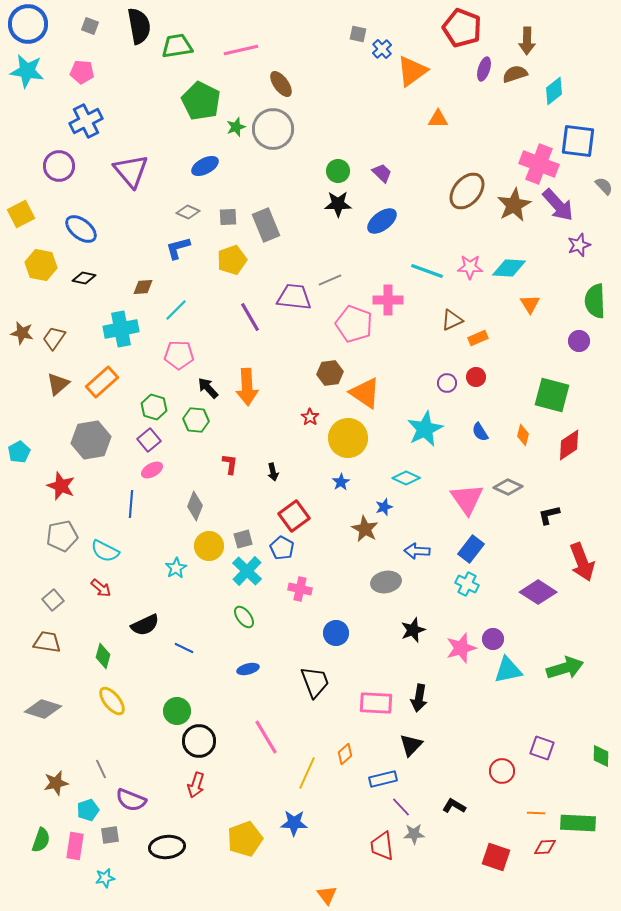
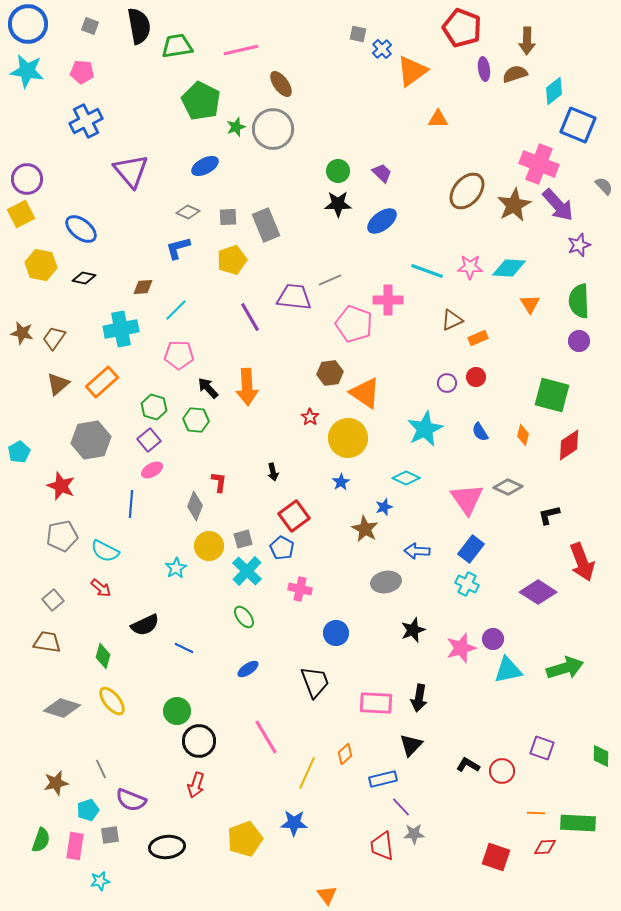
purple ellipse at (484, 69): rotated 25 degrees counterclockwise
blue square at (578, 141): moved 16 px up; rotated 15 degrees clockwise
purple circle at (59, 166): moved 32 px left, 13 px down
green semicircle at (595, 301): moved 16 px left
red L-shape at (230, 464): moved 11 px left, 18 px down
blue ellipse at (248, 669): rotated 20 degrees counterclockwise
gray diamond at (43, 709): moved 19 px right, 1 px up
black L-shape at (454, 806): moved 14 px right, 41 px up
cyan star at (105, 878): moved 5 px left, 3 px down
